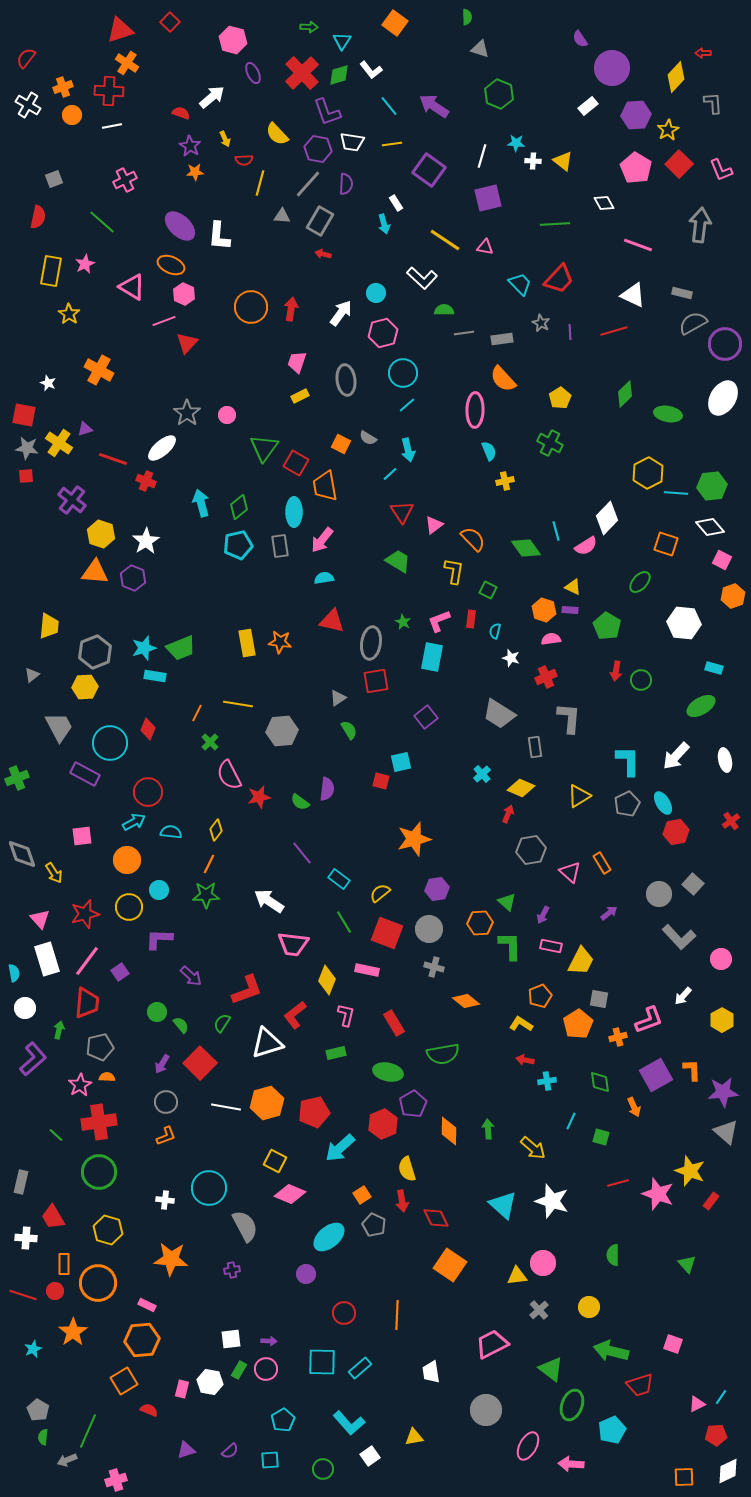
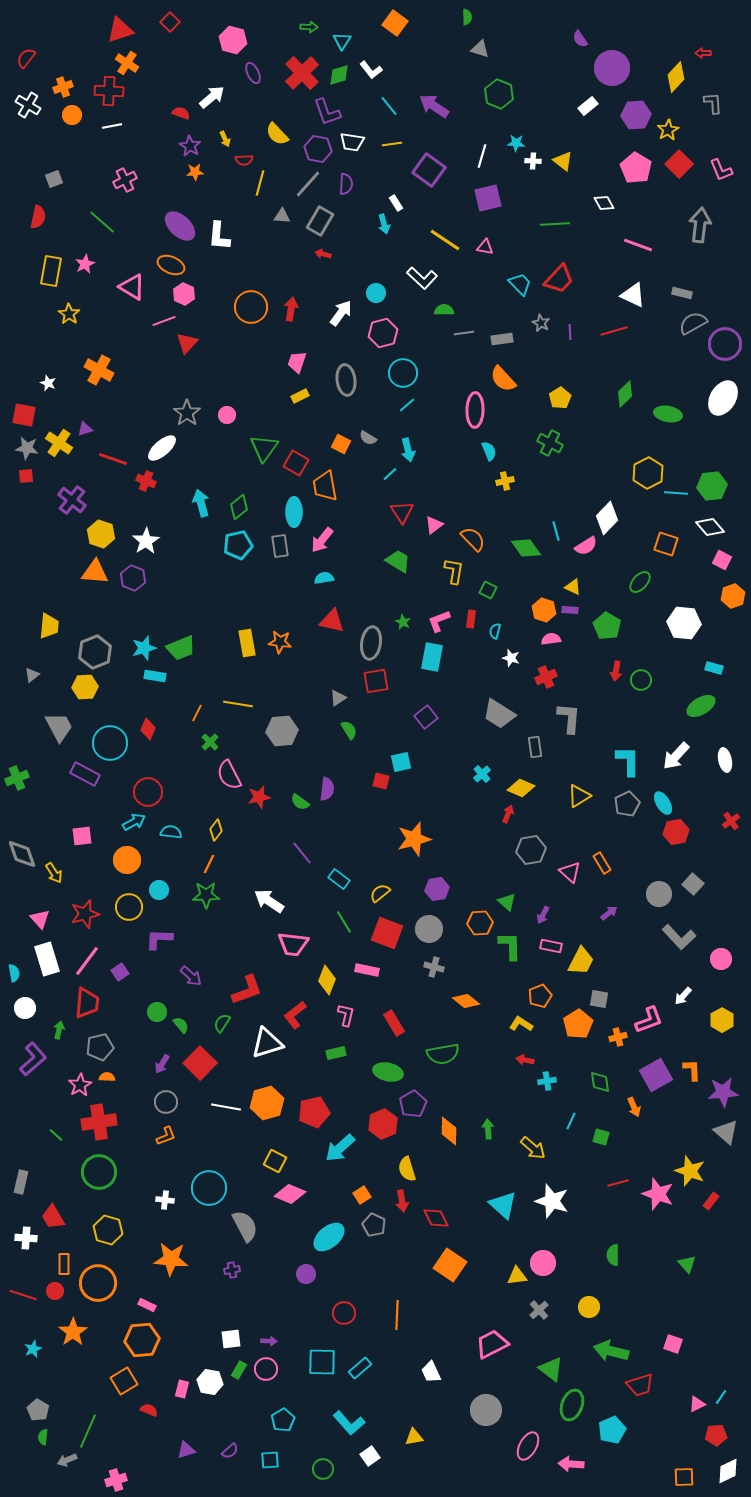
white trapezoid at (431, 1372): rotated 15 degrees counterclockwise
